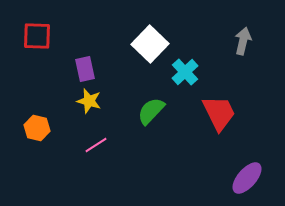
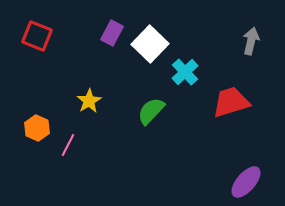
red square: rotated 20 degrees clockwise
gray arrow: moved 8 px right
purple rectangle: moved 27 px right, 36 px up; rotated 40 degrees clockwise
yellow star: rotated 25 degrees clockwise
red trapezoid: moved 12 px right, 11 px up; rotated 81 degrees counterclockwise
orange hexagon: rotated 10 degrees clockwise
pink line: moved 28 px left; rotated 30 degrees counterclockwise
purple ellipse: moved 1 px left, 4 px down
